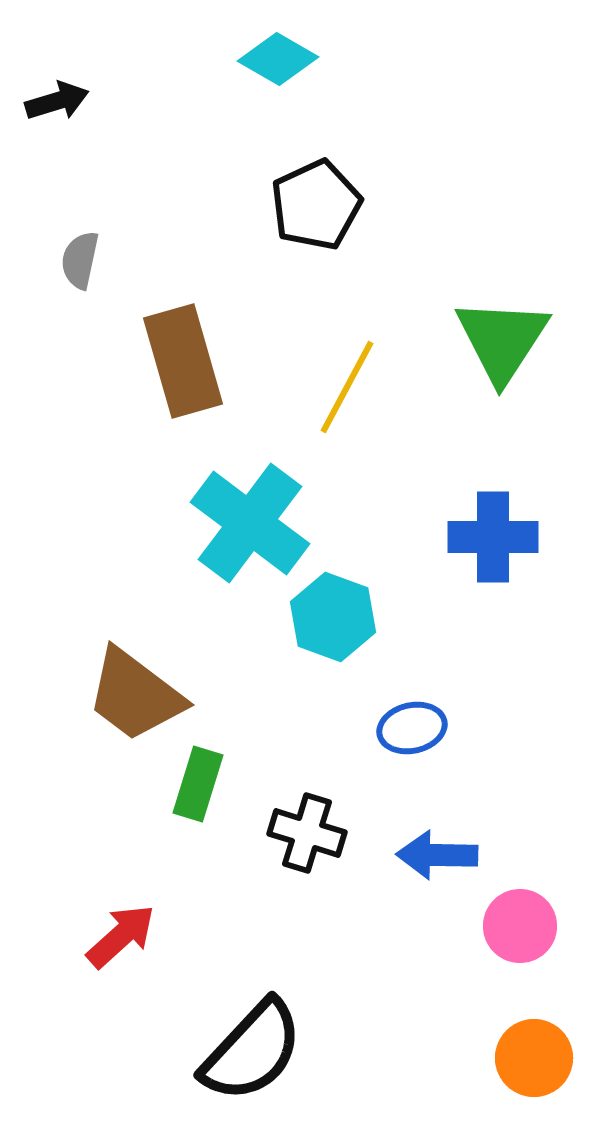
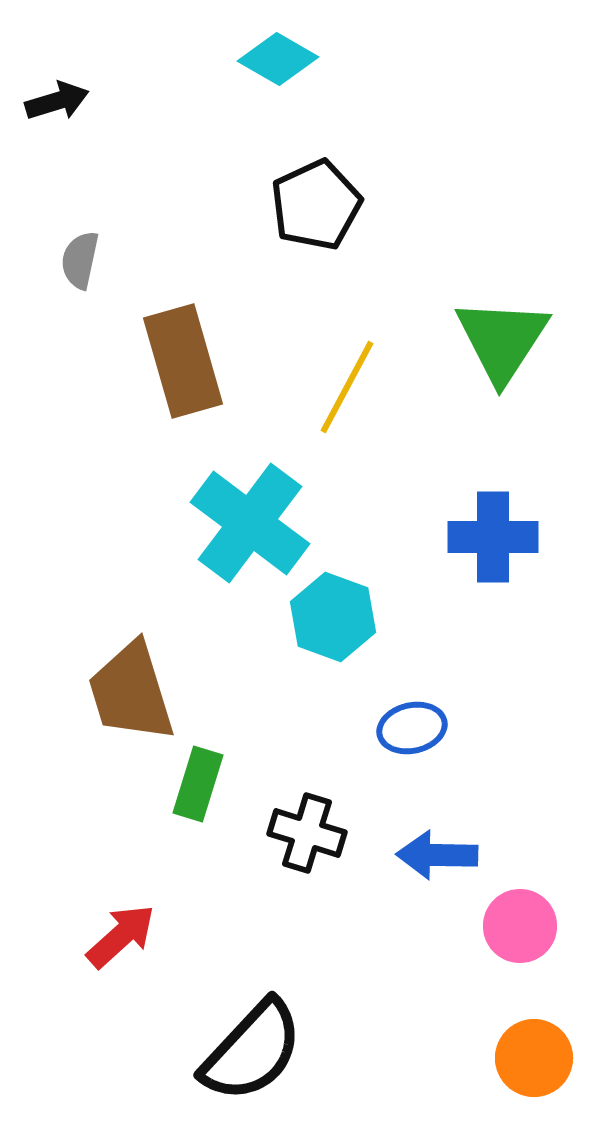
brown trapezoid: moved 4 px left, 3 px up; rotated 36 degrees clockwise
